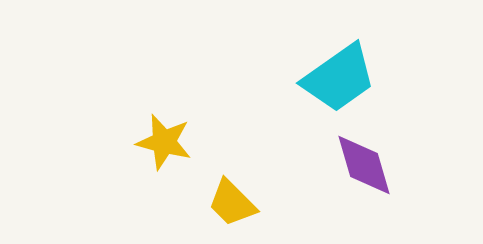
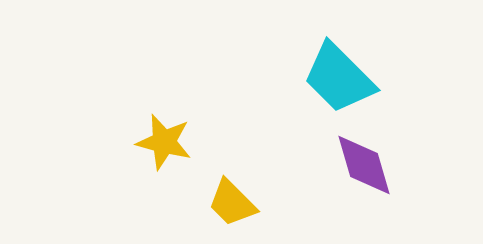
cyan trapezoid: rotated 80 degrees clockwise
